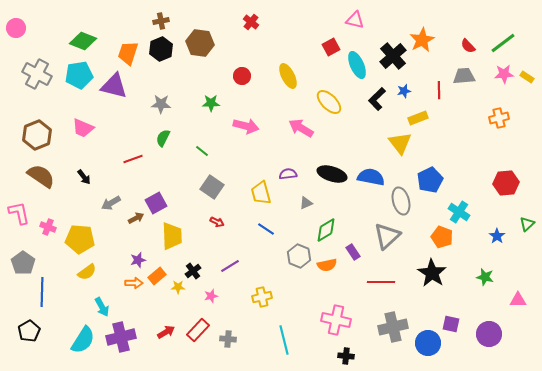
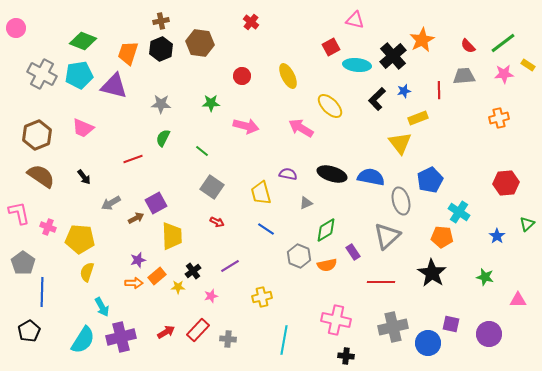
cyan ellipse at (357, 65): rotated 60 degrees counterclockwise
gray cross at (37, 74): moved 5 px right
yellow rectangle at (527, 77): moved 1 px right, 12 px up
yellow ellipse at (329, 102): moved 1 px right, 4 px down
purple semicircle at (288, 174): rotated 18 degrees clockwise
orange pentagon at (442, 237): rotated 15 degrees counterclockwise
yellow semicircle at (87, 272): rotated 144 degrees clockwise
cyan line at (284, 340): rotated 24 degrees clockwise
